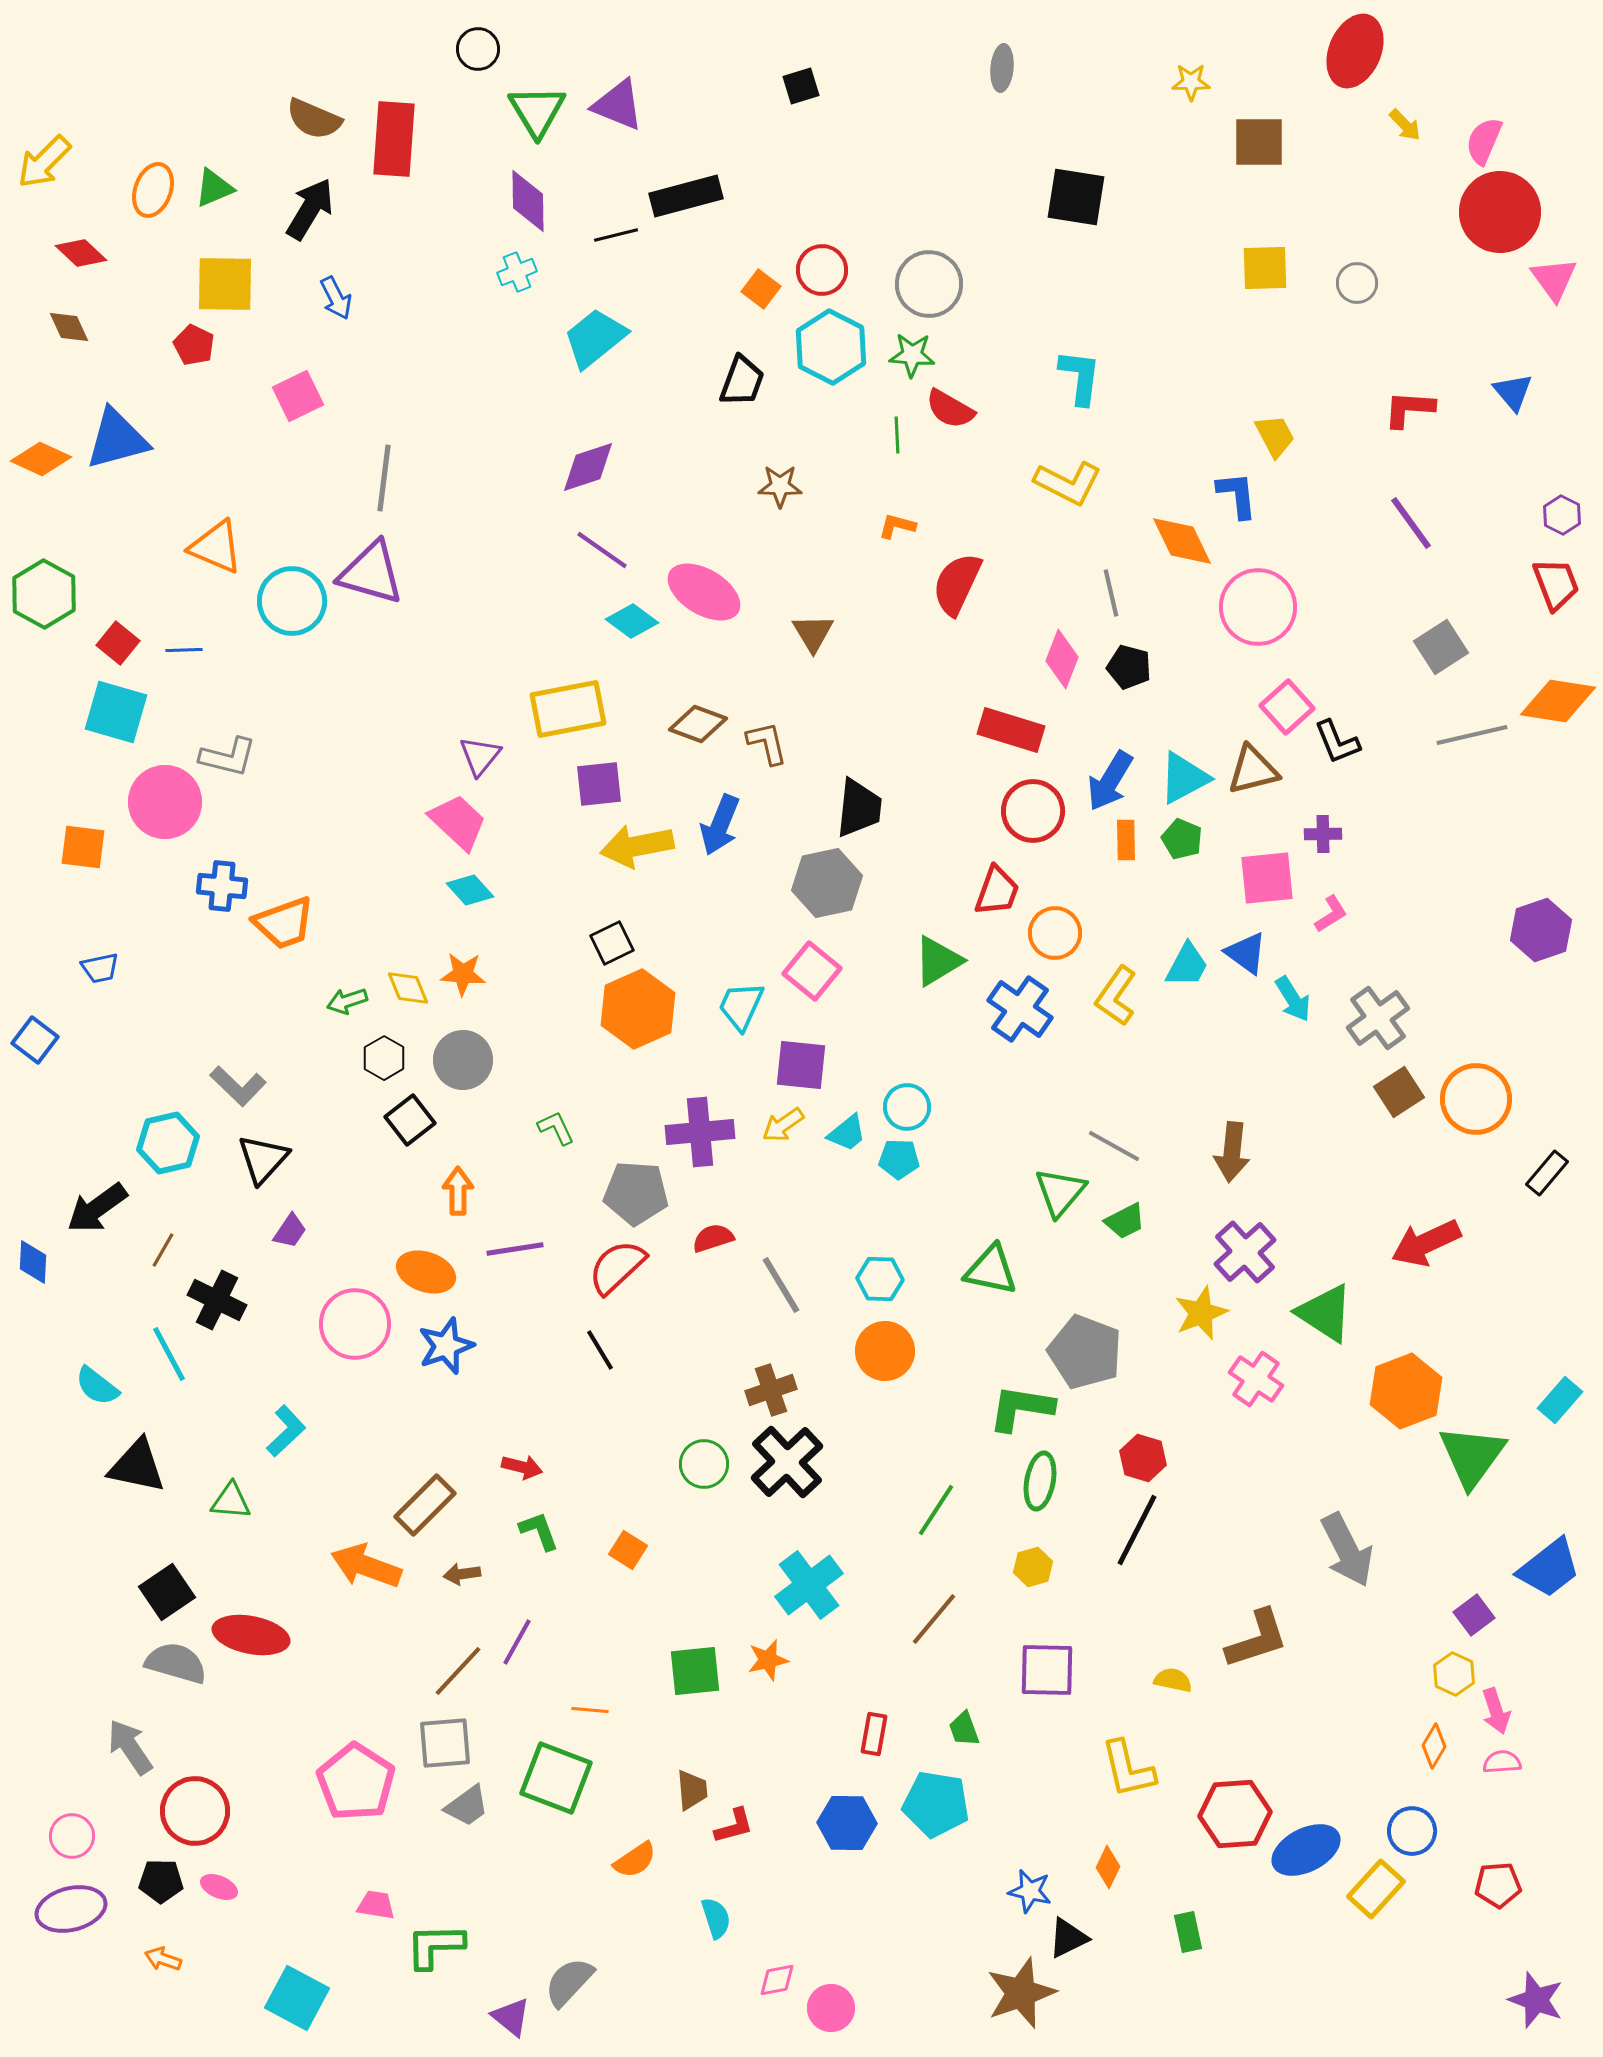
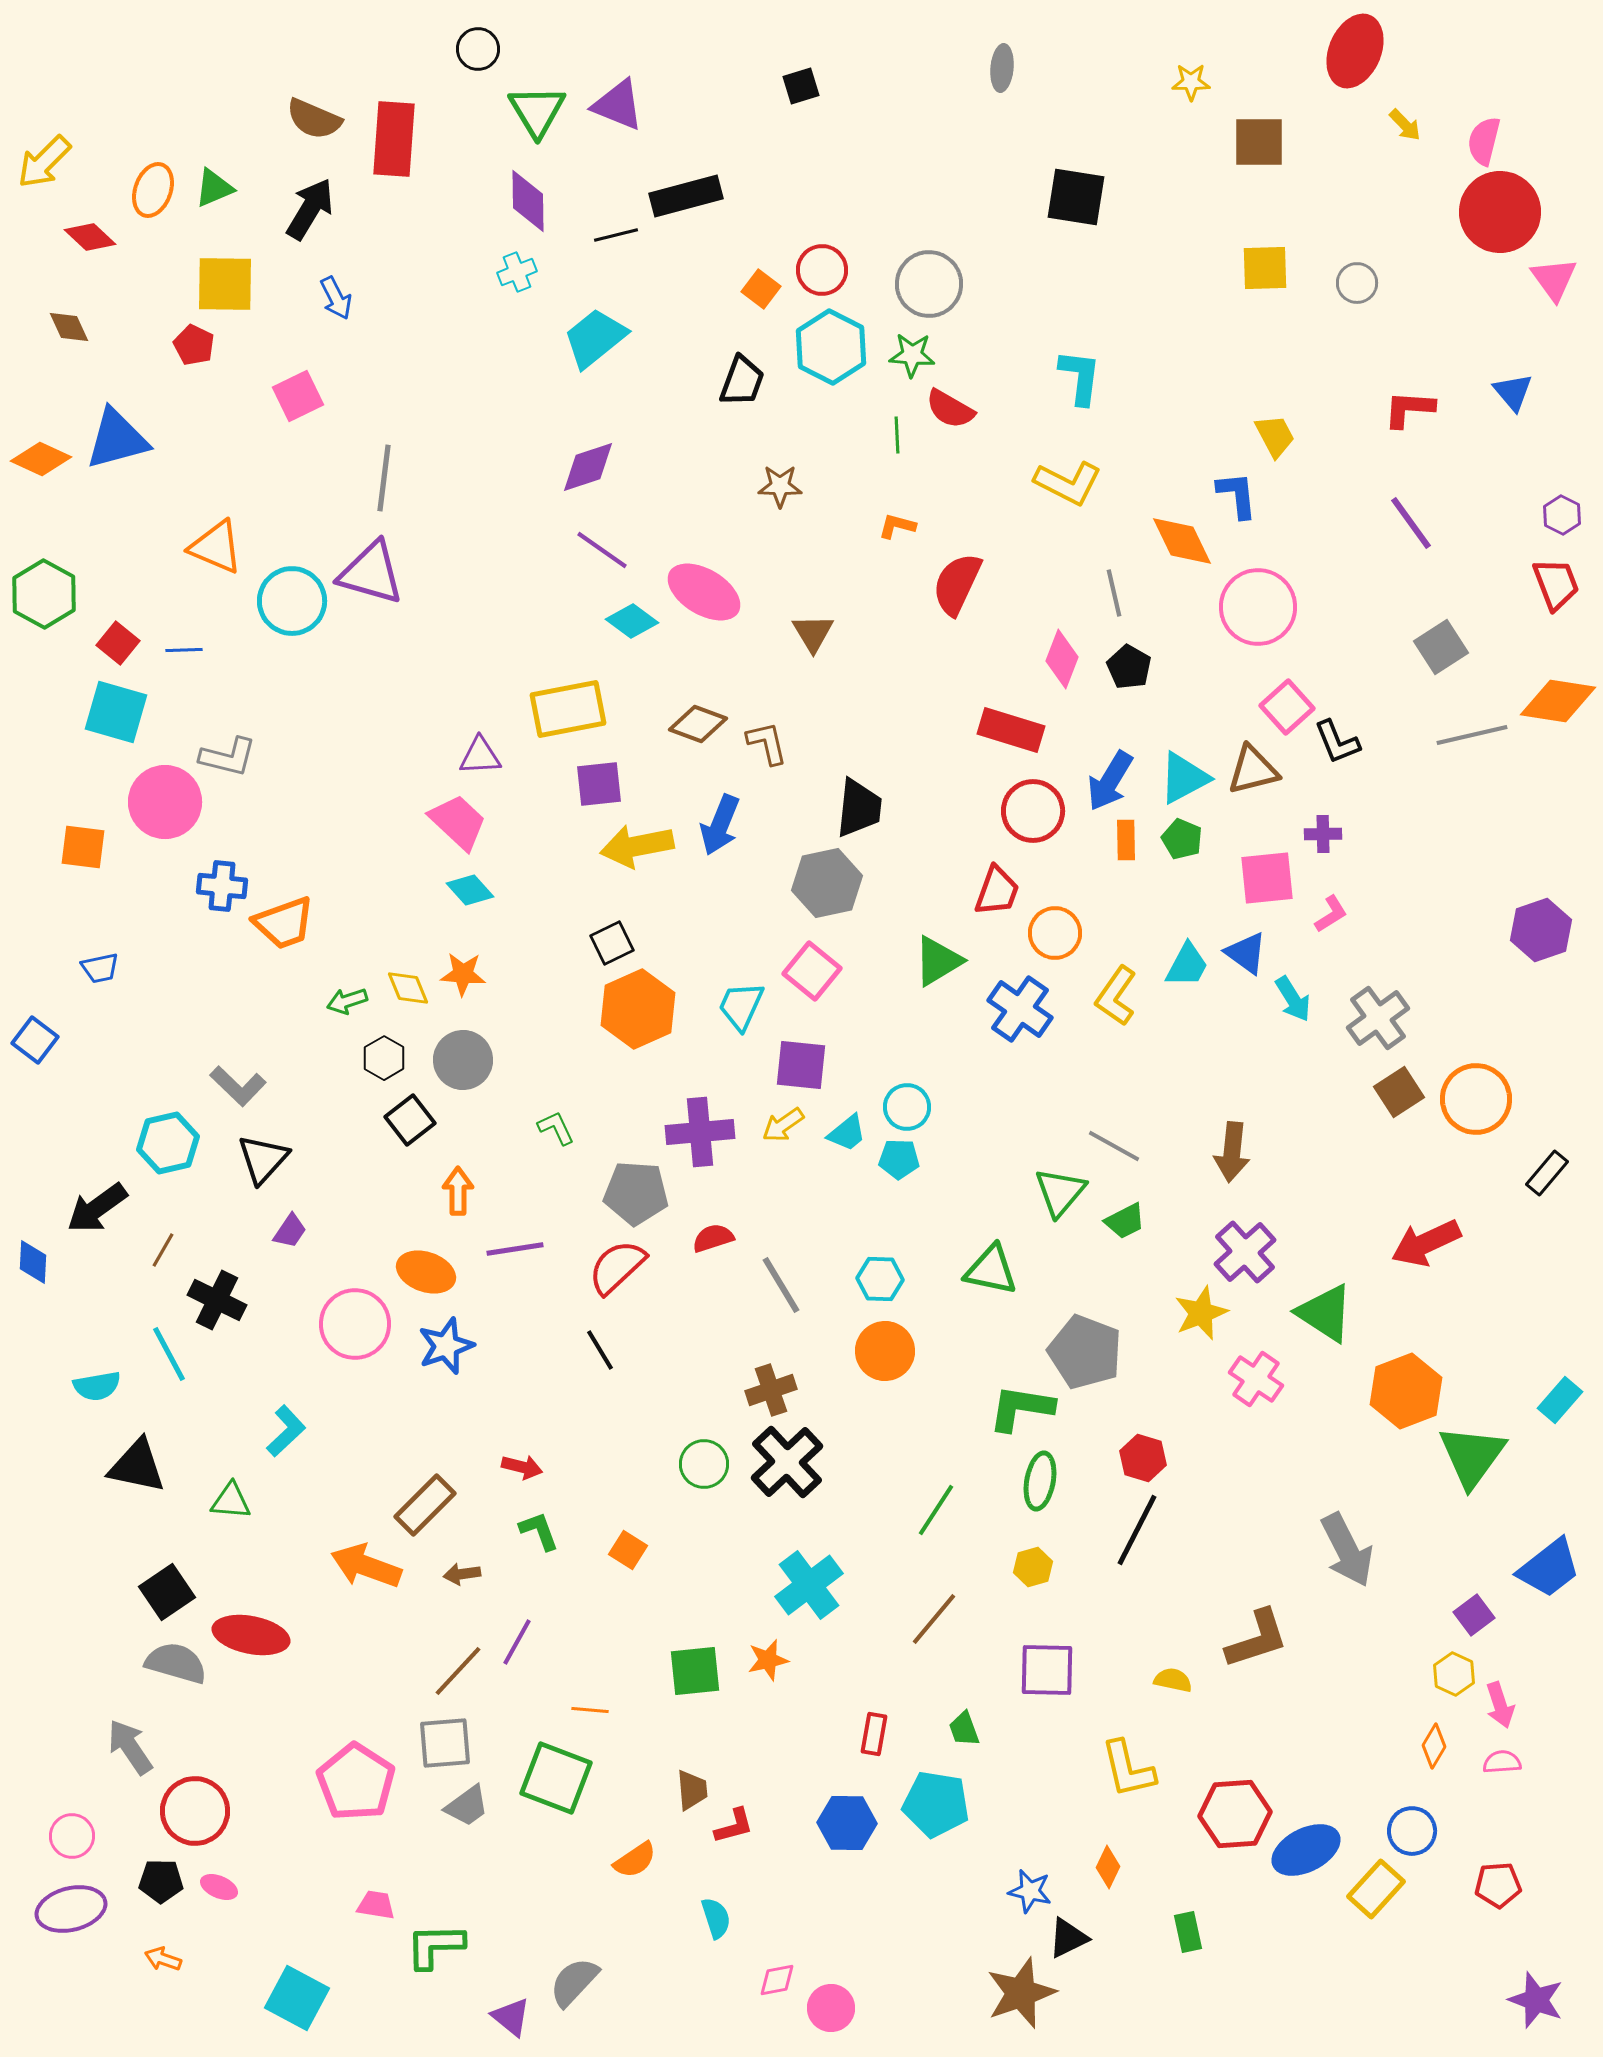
pink semicircle at (1484, 141): rotated 9 degrees counterclockwise
red diamond at (81, 253): moved 9 px right, 16 px up
gray line at (1111, 593): moved 3 px right
black pentagon at (1129, 667): rotated 15 degrees clockwise
purple triangle at (480, 756): rotated 48 degrees clockwise
cyan semicircle at (97, 1386): rotated 48 degrees counterclockwise
pink arrow at (1496, 1711): moved 4 px right, 6 px up
gray semicircle at (569, 1982): moved 5 px right
